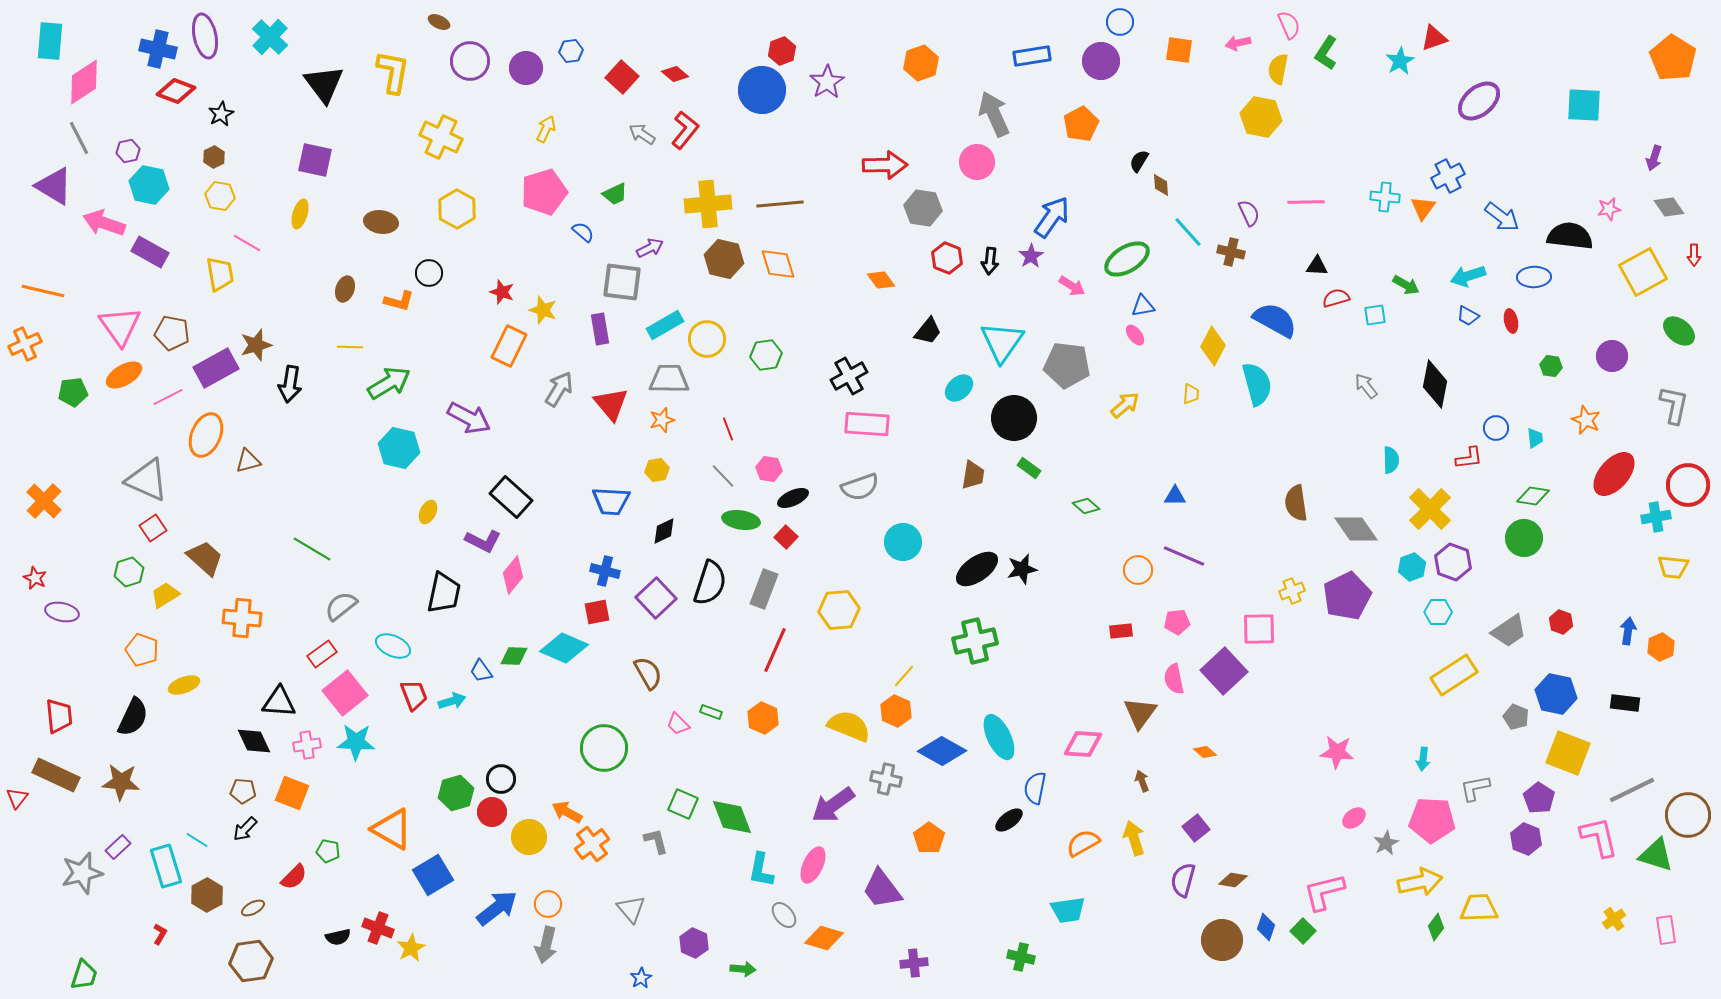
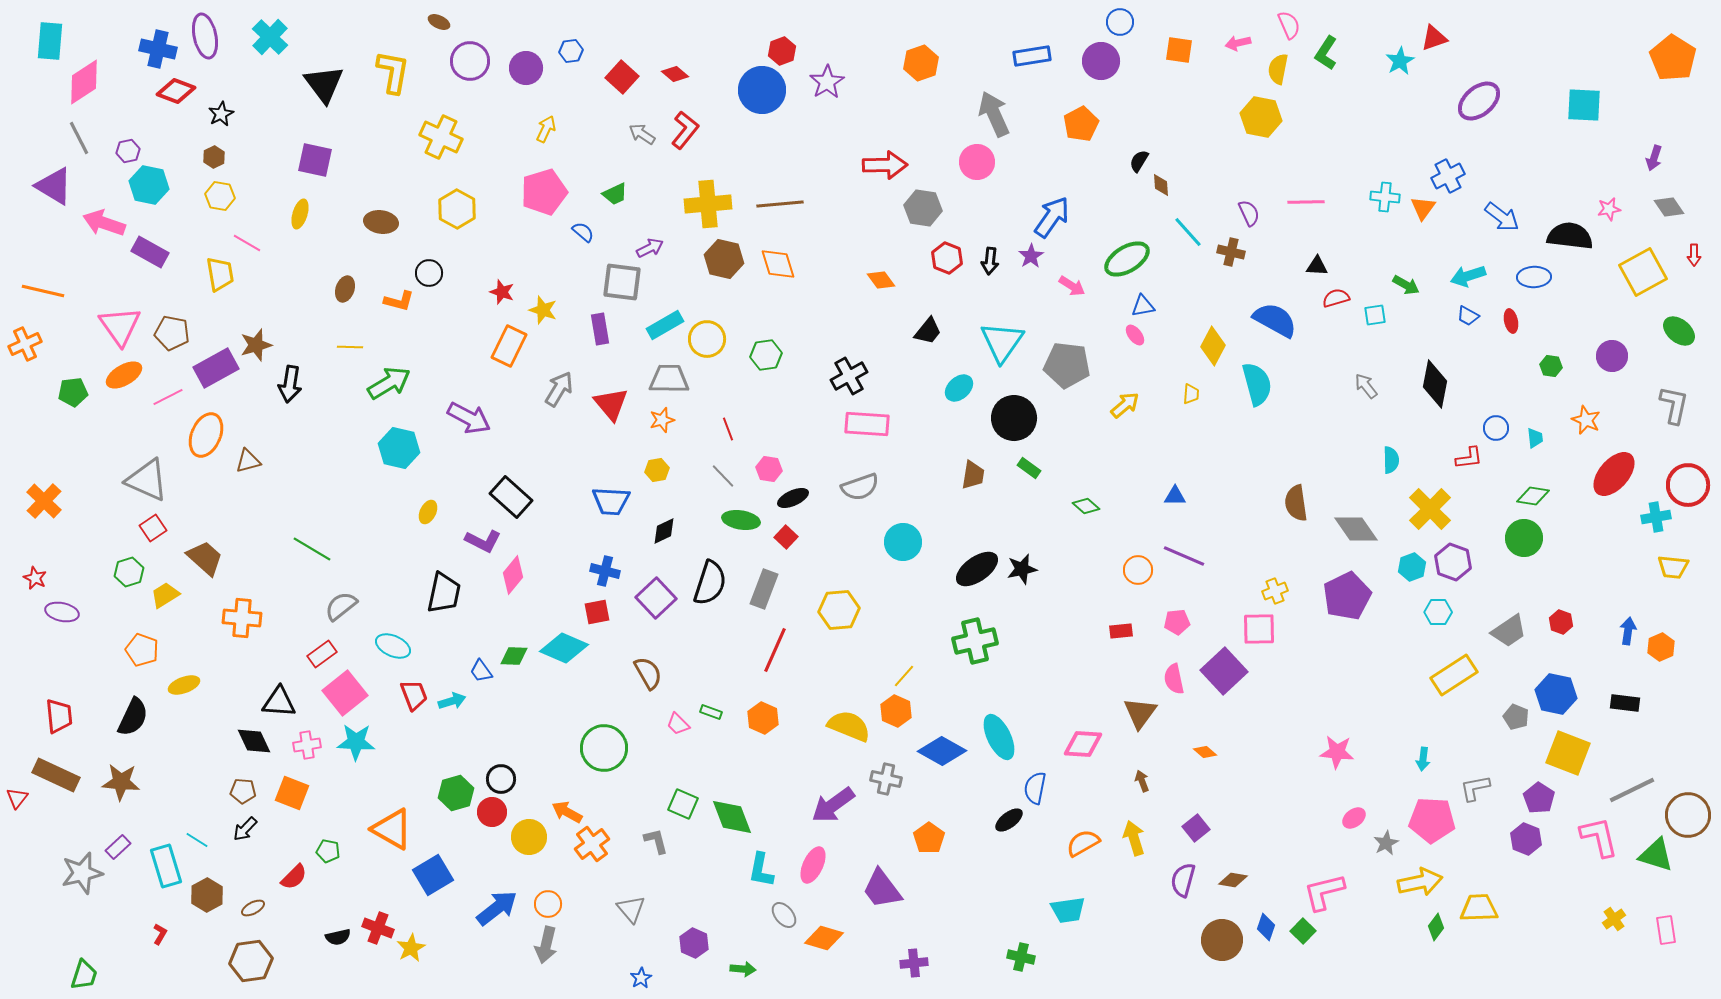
yellow cross at (1292, 591): moved 17 px left
